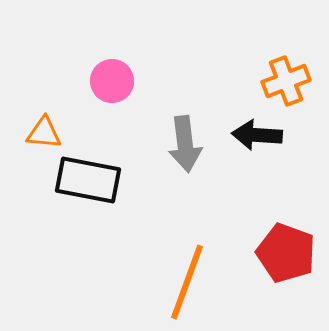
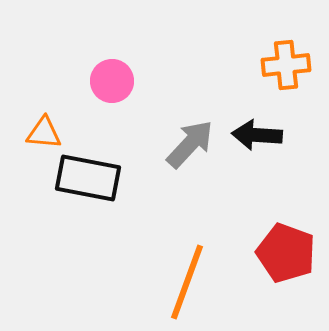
orange cross: moved 16 px up; rotated 15 degrees clockwise
gray arrow: moved 5 px right; rotated 130 degrees counterclockwise
black rectangle: moved 2 px up
